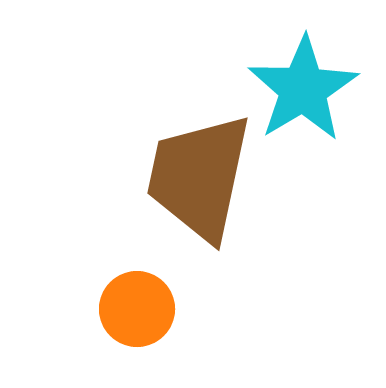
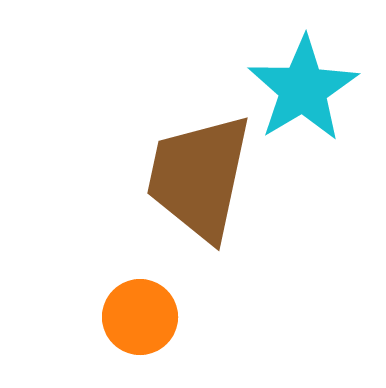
orange circle: moved 3 px right, 8 px down
